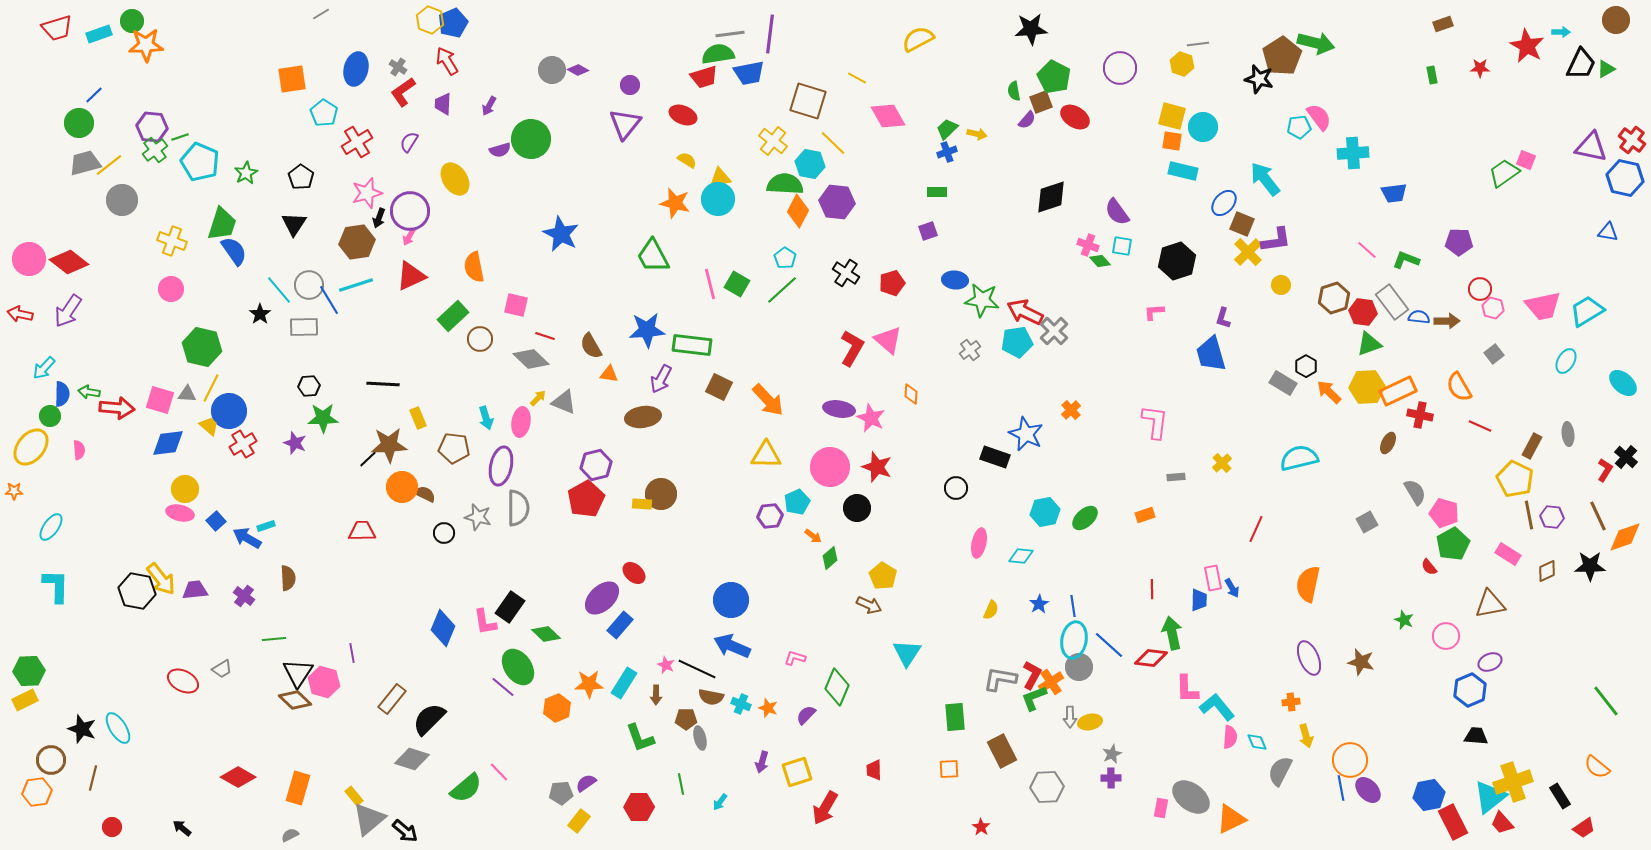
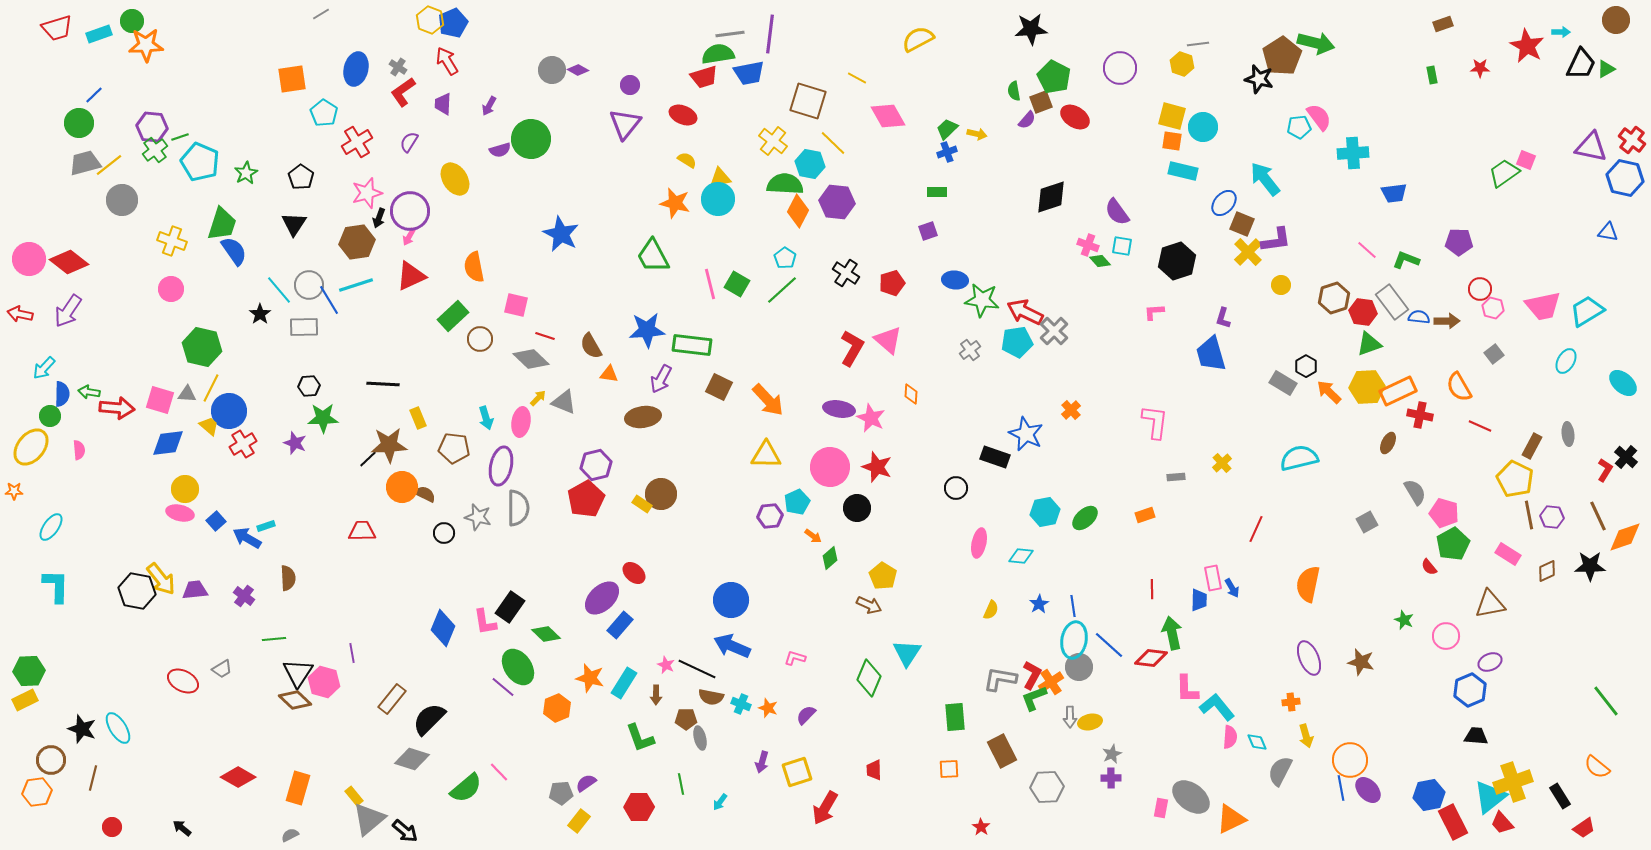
yellow rectangle at (642, 504): rotated 30 degrees clockwise
orange star at (589, 684): moved 1 px right, 6 px up; rotated 16 degrees clockwise
green diamond at (837, 687): moved 32 px right, 9 px up
